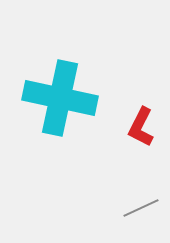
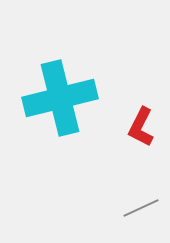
cyan cross: rotated 26 degrees counterclockwise
